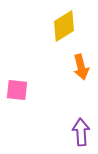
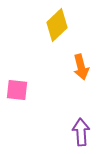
yellow diamond: moved 7 px left, 1 px up; rotated 12 degrees counterclockwise
